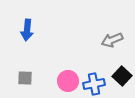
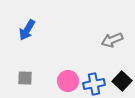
blue arrow: rotated 25 degrees clockwise
black square: moved 5 px down
